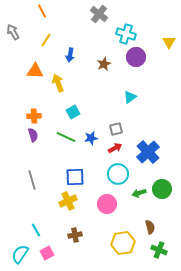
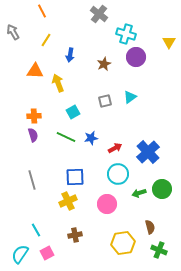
gray square: moved 11 px left, 28 px up
